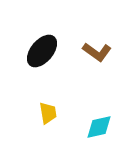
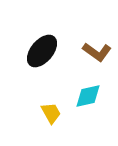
yellow trapezoid: moved 3 px right; rotated 20 degrees counterclockwise
cyan diamond: moved 11 px left, 31 px up
